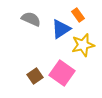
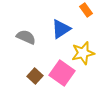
orange rectangle: moved 8 px right, 5 px up
gray semicircle: moved 5 px left, 18 px down
yellow star: moved 8 px down
brown square: rotated 14 degrees counterclockwise
